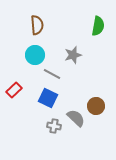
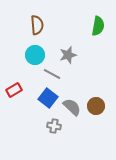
gray star: moved 5 px left
red rectangle: rotated 14 degrees clockwise
blue square: rotated 12 degrees clockwise
gray semicircle: moved 4 px left, 11 px up
